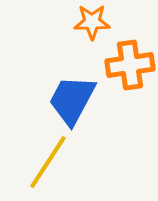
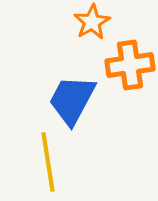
orange star: rotated 30 degrees counterclockwise
yellow line: rotated 42 degrees counterclockwise
